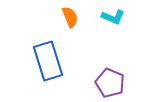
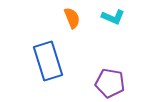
orange semicircle: moved 2 px right, 1 px down
purple pentagon: rotated 12 degrees counterclockwise
